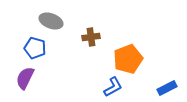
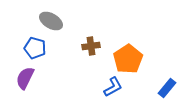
gray ellipse: rotated 10 degrees clockwise
brown cross: moved 9 px down
orange pentagon: rotated 12 degrees counterclockwise
blue rectangle: rotated 24 degrees counterclockwise
